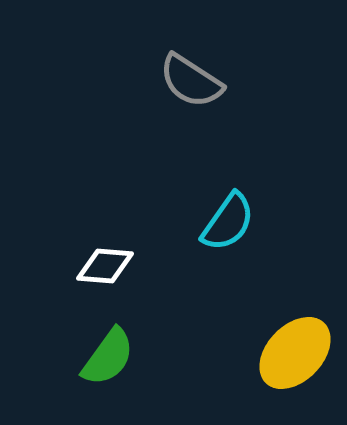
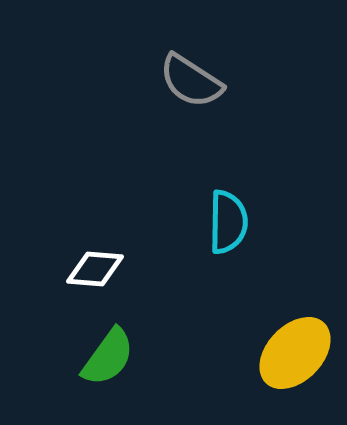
cyan semicircle: rotated 34 degrees counterclockwise
white diamond: moved 10 px left, 3 px down
